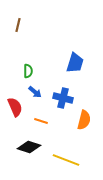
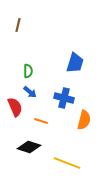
blue arrow: moved 5 px left
blue cross: moved 1 px right
yellow line: moved 1 px right, 3 px down
